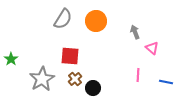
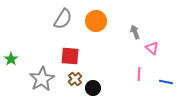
pink line: moved 1 px right, 1 px up
